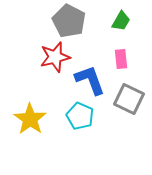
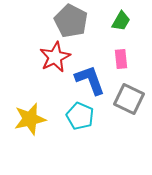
gray pentagon: moved 2 px right
red star: rotated 12 degrees counterclockwise
yellow star: rotated 24 degrees clockwise
